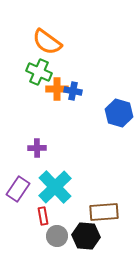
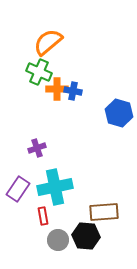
orange semicircle: moved 1 px right; rotated 104 degrees clockwise
purple cross: rotated 18 degrees counterclockwise
cyan cross: rotated 32 degrees clockwise
gray circle: moved 1 px right, 4 px down
